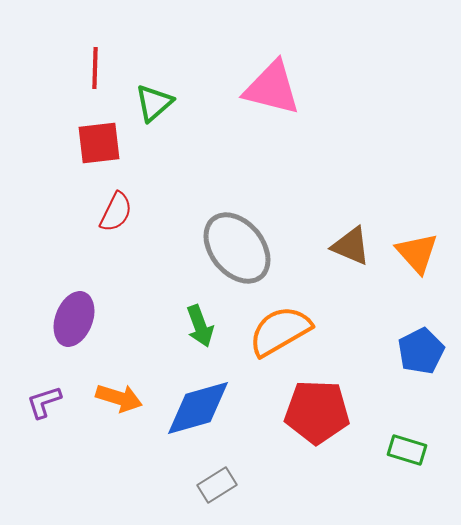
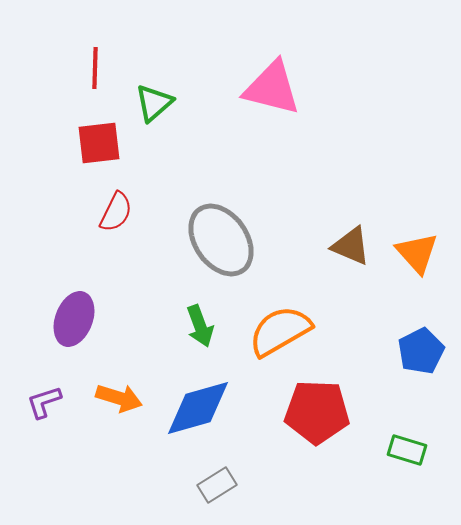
gray ellipse: moved 16 px left, 8 px up; rotated 4 degrees clockwise
